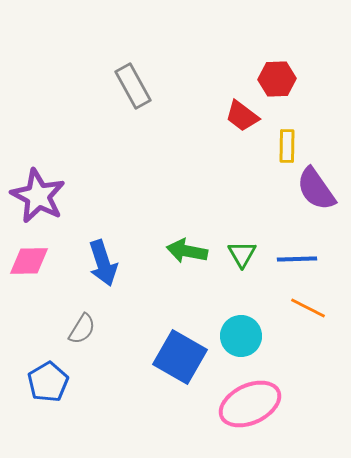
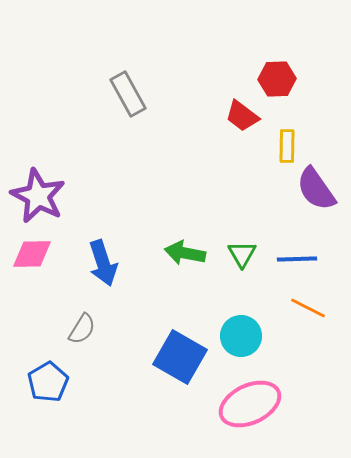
gray rectangle: moved 5 px left, 8 px down
green arrow: moved 2 px left, 2 px down
pink diamond: moved 3 px right, 7 px up
